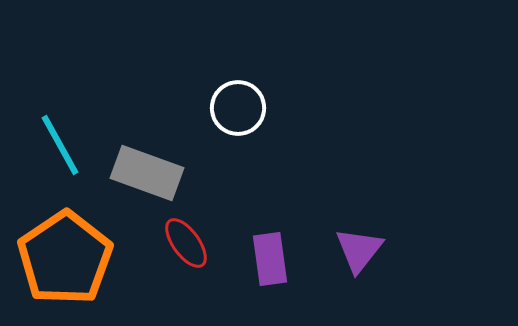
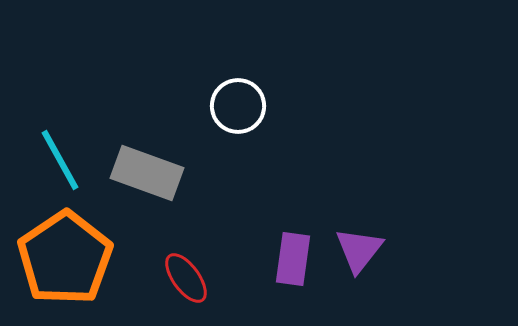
white circle: moved 2 px up
cyan line: moved 15 px down
red ellipse: moved 35 px down
purple rectangle: moved 23 px right; rotated 16 degrees clockwise
